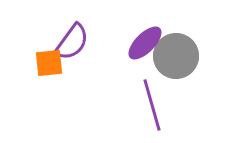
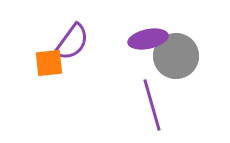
purple ellipse: moved 3 px right, 4 px up; rotated 33 degrees clockwise
